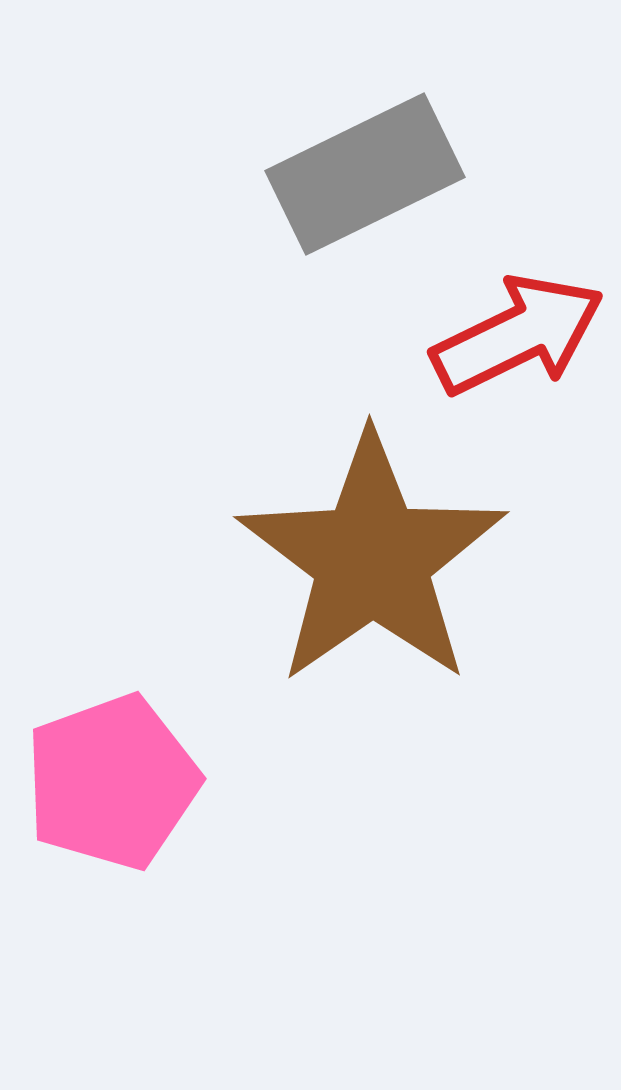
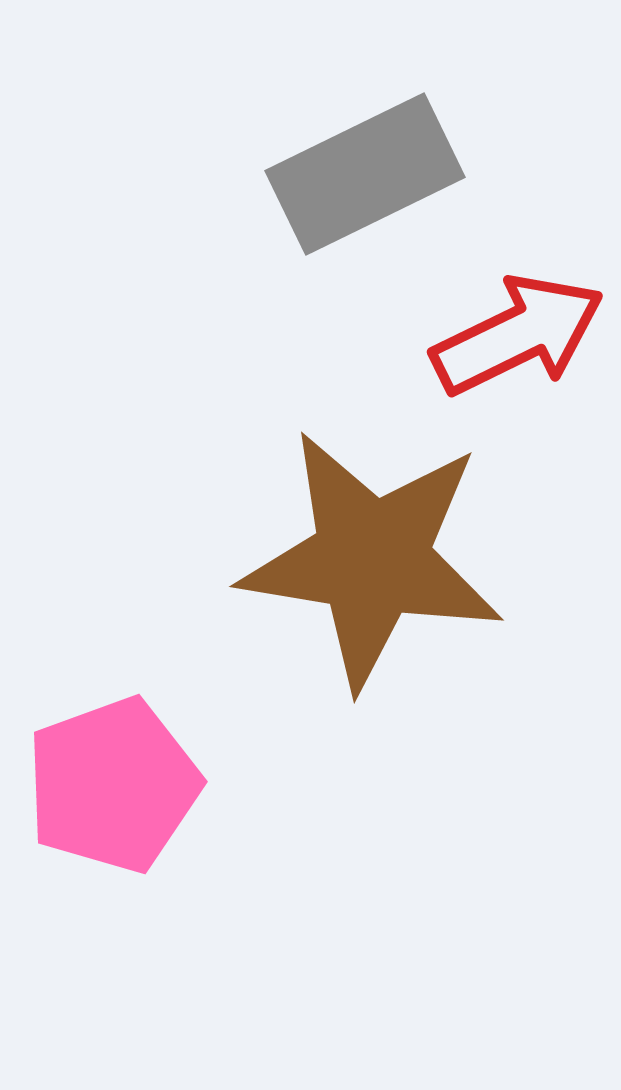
brown star: rotated 28 degrees counterclockwise
pink pentagon: moved 1 px right, 3 px down
